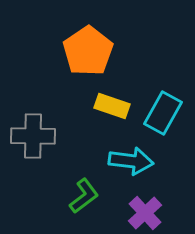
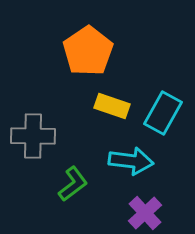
green L-shape: moved 11 px left, 12 px up
